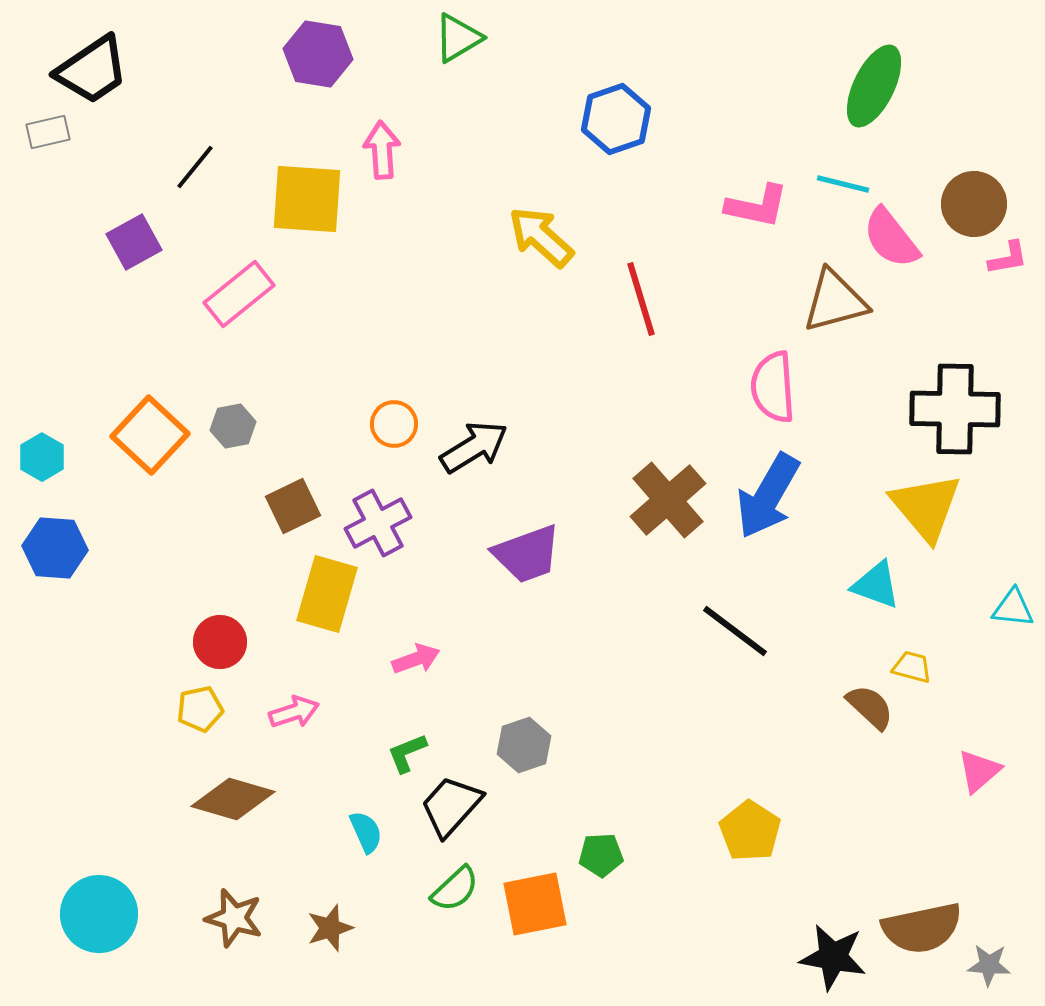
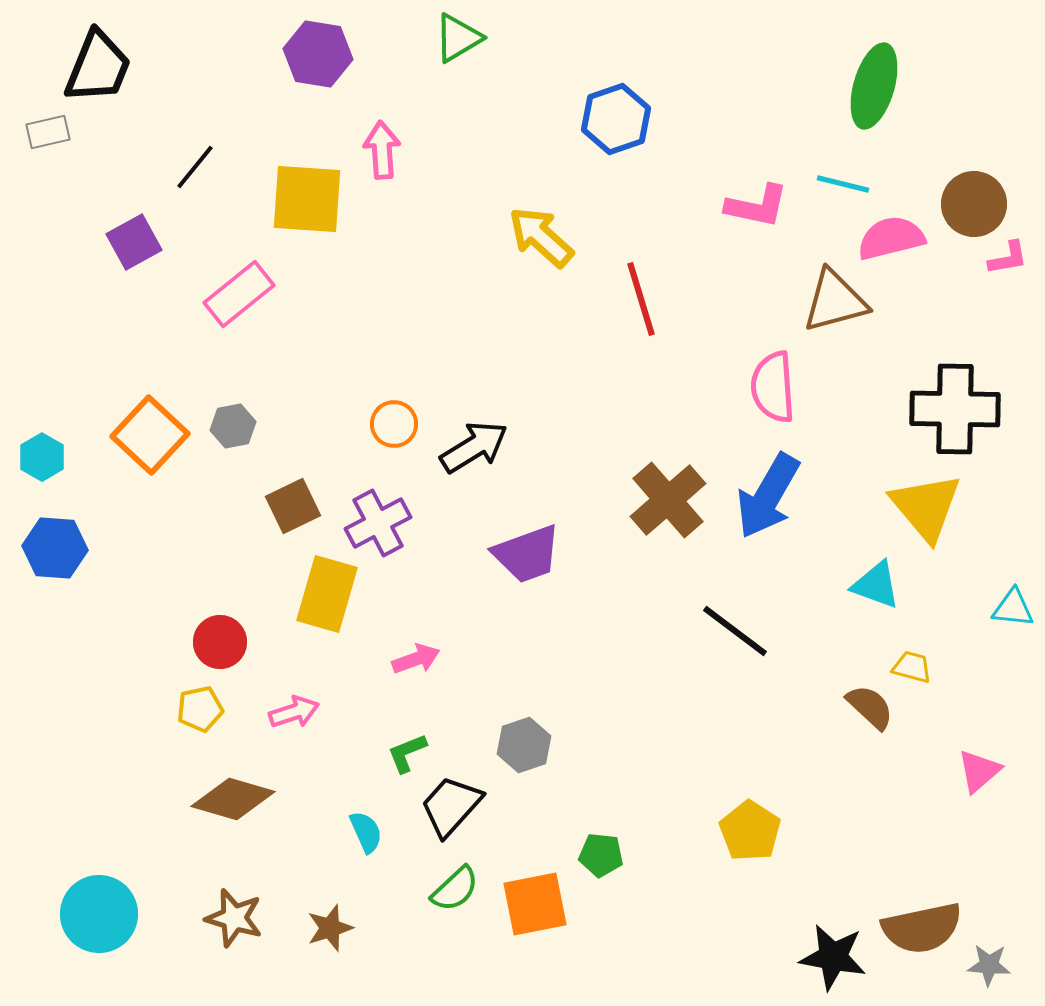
black trapezoid at (92, 70): moved 6 px right, 3 px up; rotated 34 degrees counterclockwise
green ellipse at (874, 86): rotated 10 degrees counterclockwise
pink semicircle at (891, 238): rotated 114 degrees clockwise
green pentagon at (601, 855): rotated 9 degrees clockwise
